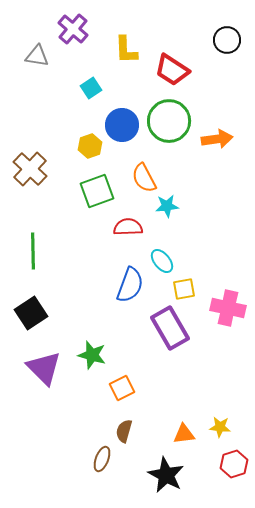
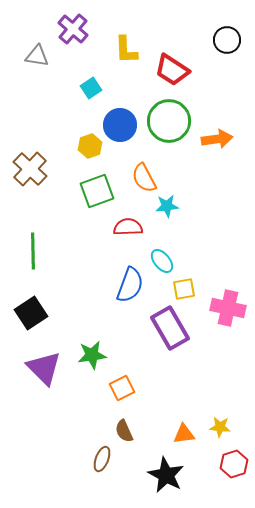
blue circle: moved 2 px left
green star: rotated 24 degrees counterclockwise
brown semicircle: rotated 40 degrees counterclockwise
